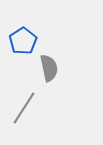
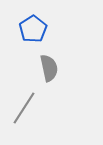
blue pentagon: moved 10 px right, 12 px up
